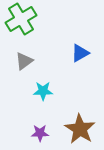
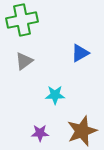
green cross: moved 1 px right, 1 px down; rotated 20 degrees clockwise
cyan star: moved 12 px right, 4 px down
brown star: moved 2 px right, 2 px down; rotated 20 degrees clockwise
